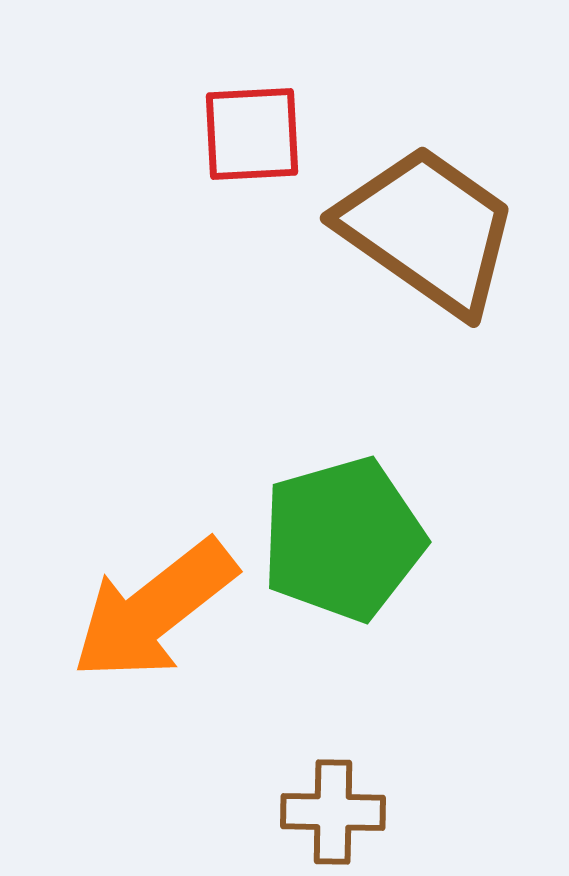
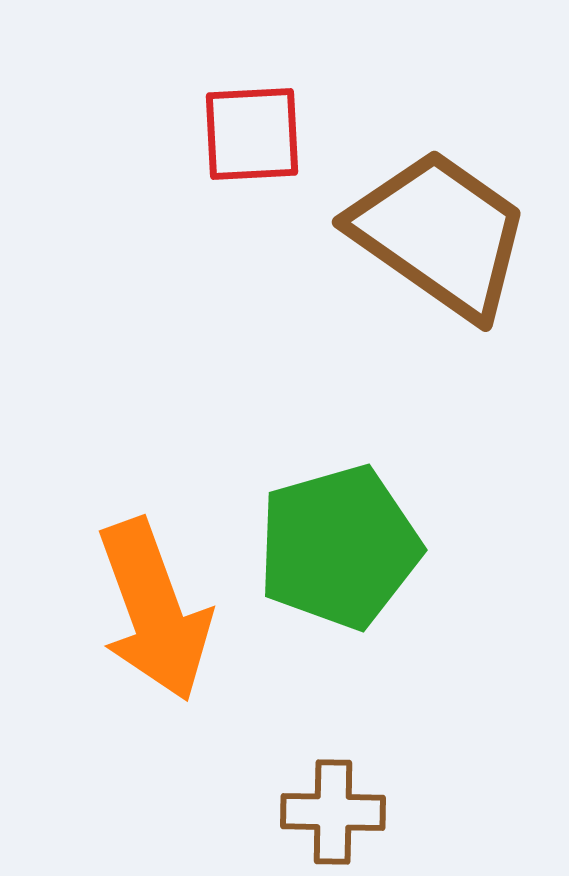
brown trapezoid: moved 12 px right, 4 px down
green pentagon: moved 4 px left, 8 px down
orange arrow: rotated 72 degrees counterclockwise
